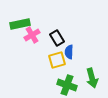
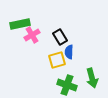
black rectangle: moved 3 px right, 1 px up
